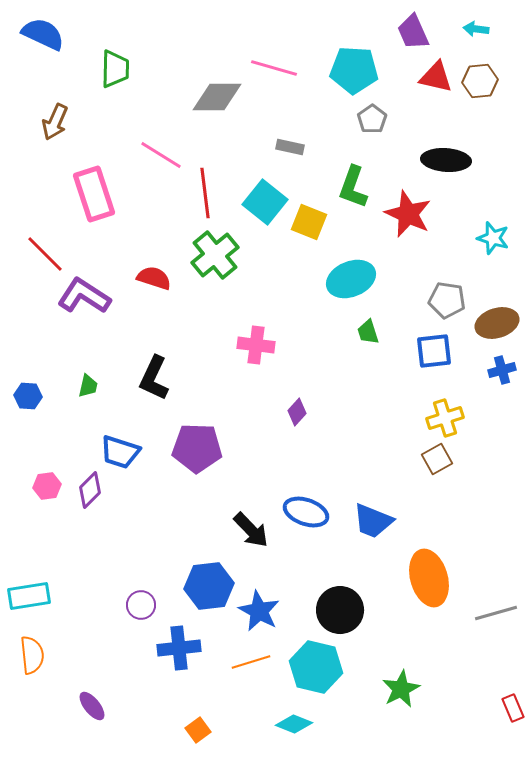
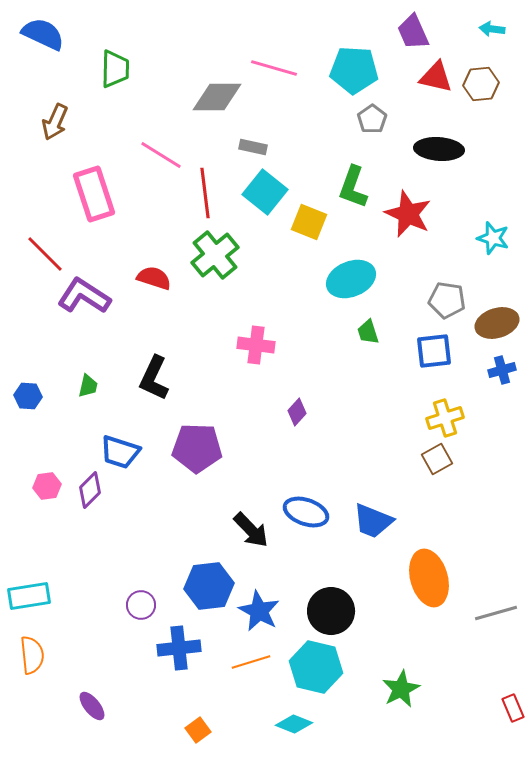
cyan arrow at (476, 29): moved 16 px right
brown hexagon at (480, 81): moved 1 px right, 3 px down
gray rectangle at (290, 147): moved 37 px left
black ellipse at (446, 160): moved 7 px left, 11 px up
cyan square at (265, 202): moved 10 px up
black circle at (340, 610): moved 9 px left, 1 px down
